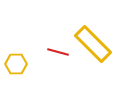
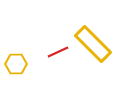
red line: rotated 40 degrees counterclockwise
